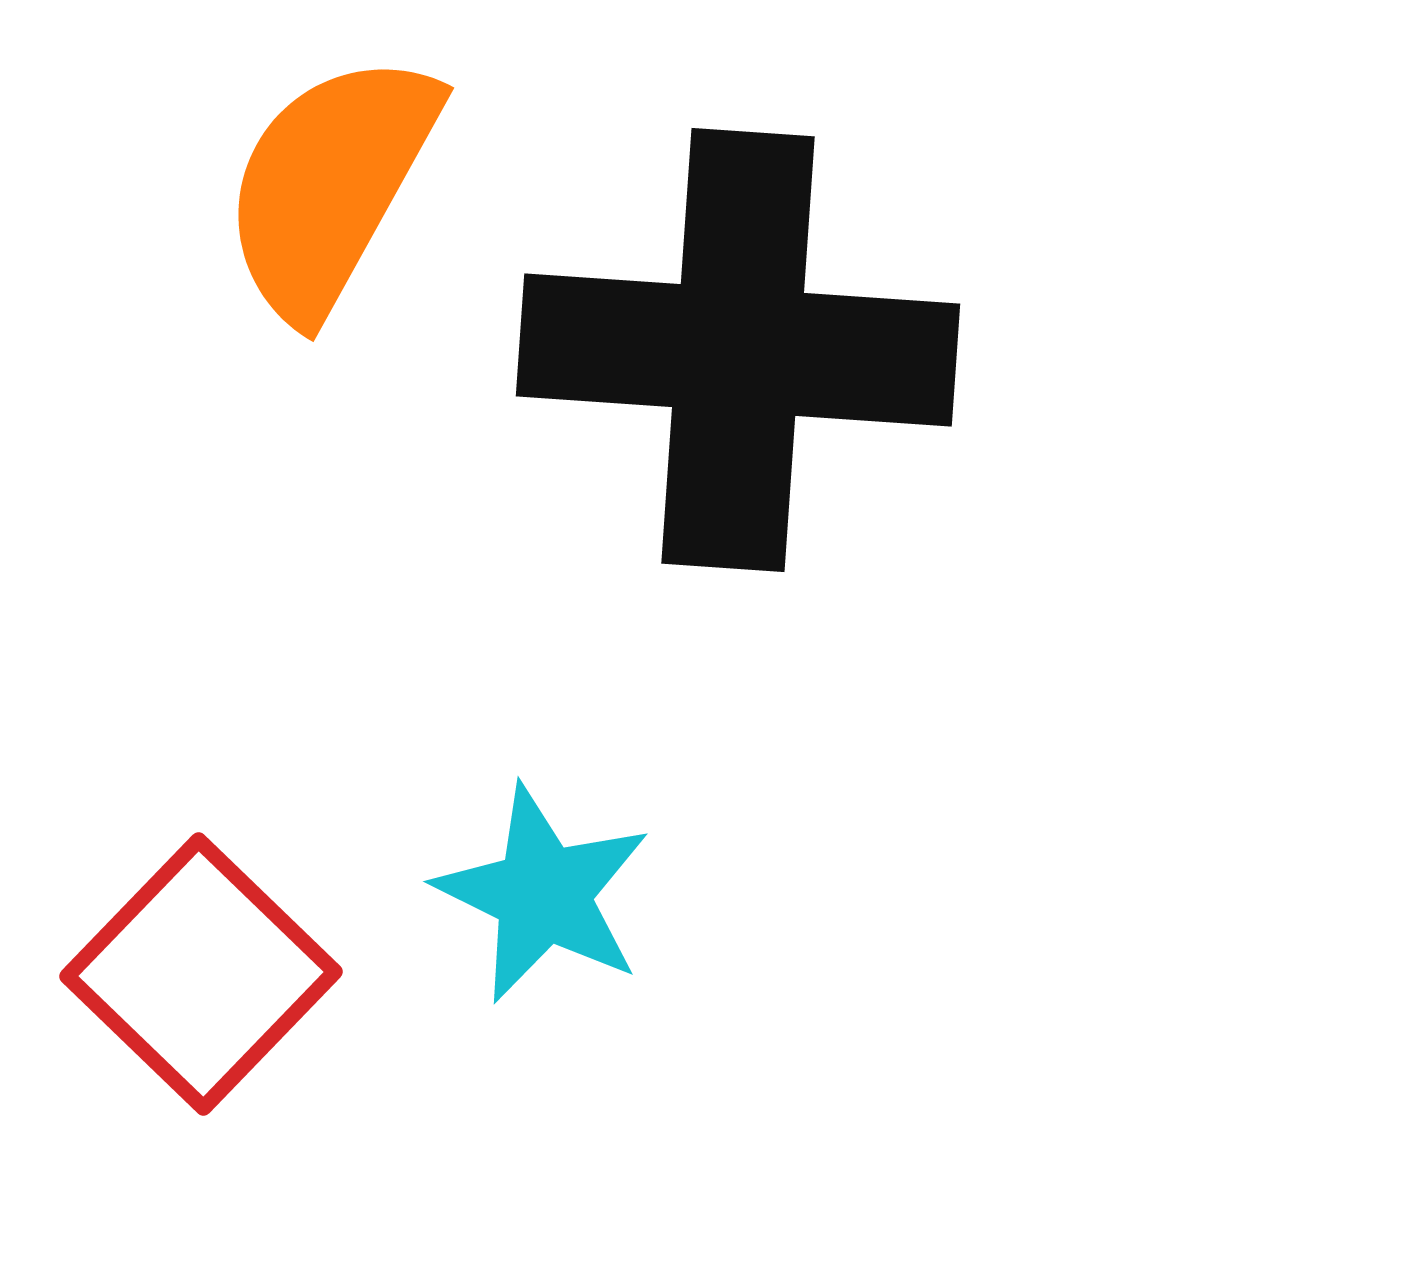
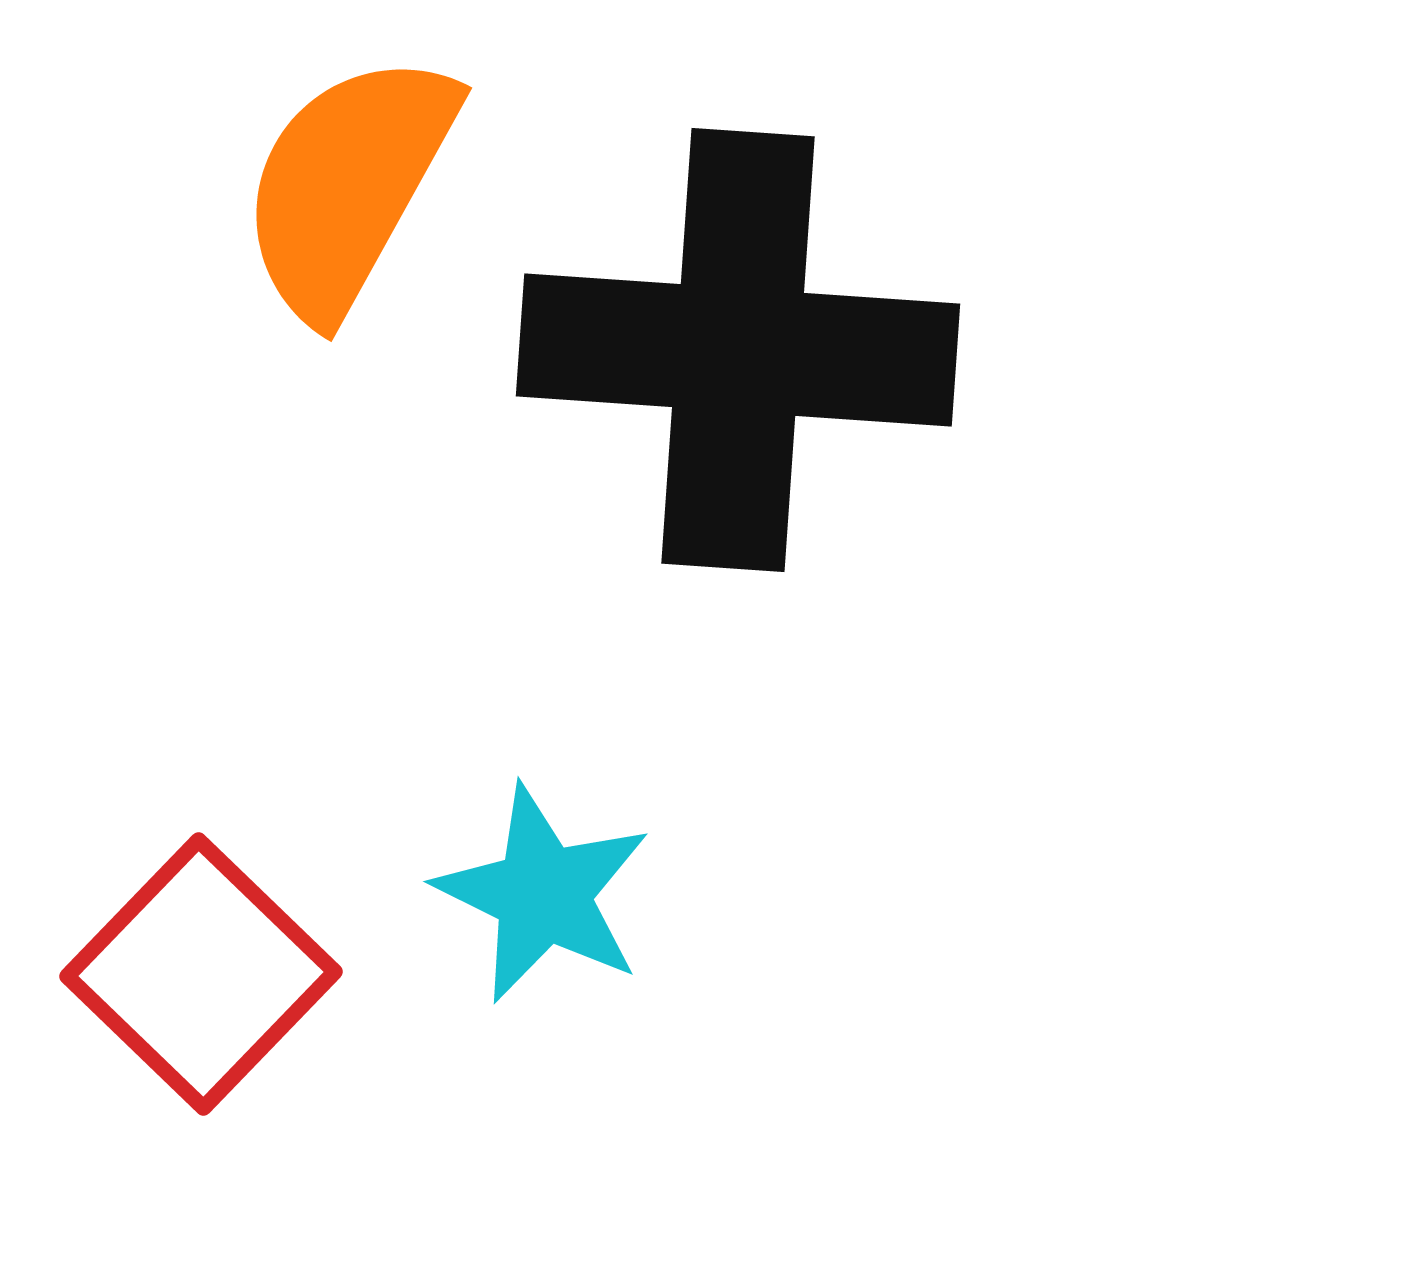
orange semicircle: moved 18 px right
